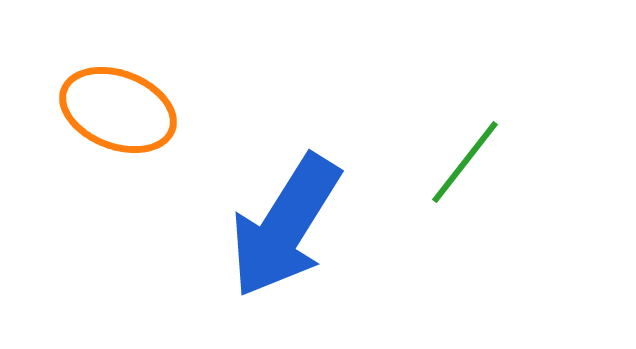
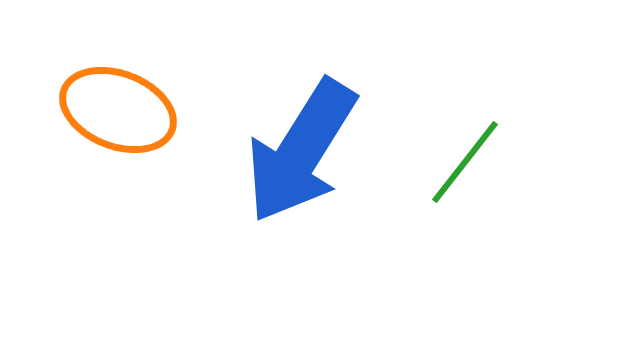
blue arrow: moved 16 px right, 75 px up
